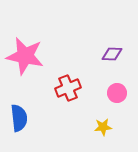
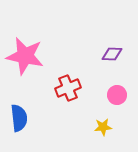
pink circle: moved 2 px down
